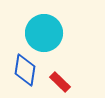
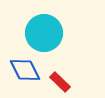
blue diamond: rotated 36 degrees counterclockwise
